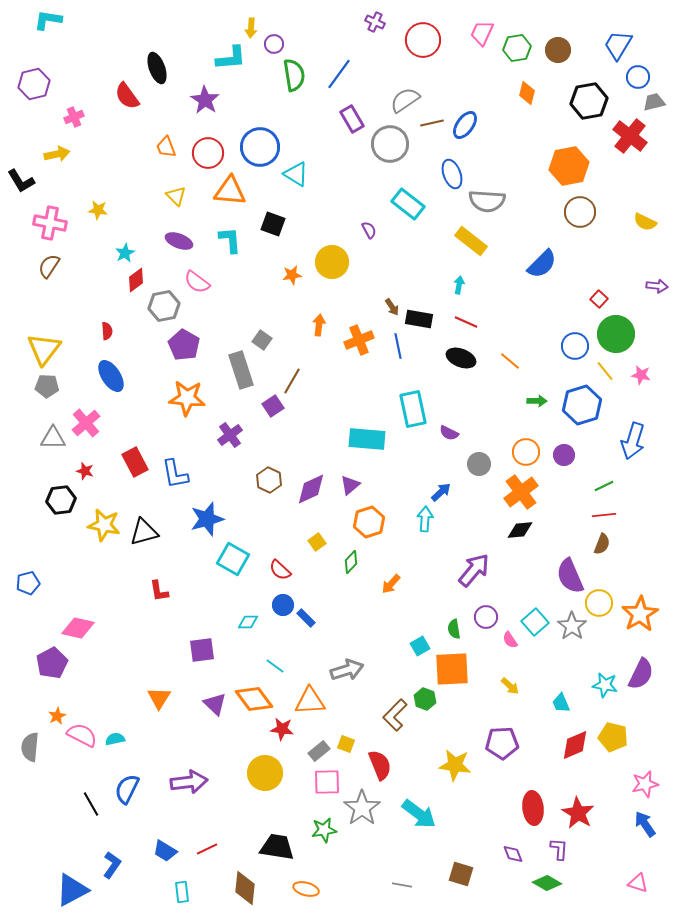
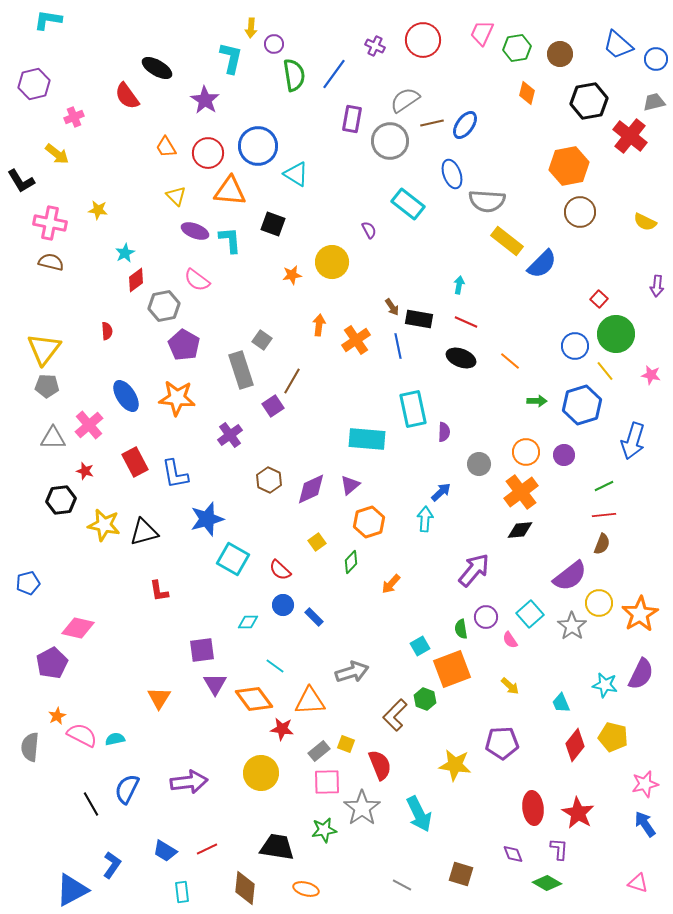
purple cross at (375, 22): moved 24 px down
blue trapezoid at (618, 45): rotated 80 degrees counterclockwise
brown circle at (558, 50): moved 2 px right, 4 px down
cyan L-shape at (231, 58): rotated 72 degrees counterclockwise
black ellipse at (157, 68): rotated 40 degrees counterclockwise
blue line at (339, 74): moved 5 px left
blue circle at (638, 77): moved 18 px right, 18 px up
purple rectangle at (352, 119): rotated 40 degrees clockwise
gray circle at (390, 144): moved 3 px up
orange trapezoid at (166, 147): rotated 10 degrees counterclockwise
blue circle at (260, 147): moved 2 px left, 1 px up
yellow arrow at (57, 154): rotated 50 degrees clockwise
purple ellipse at (179, 241): moved 16 px right, 10 px up
yellow rectangle at (471, 241): moved 36 px right
brown semicircle at (49, 266): moved 2 px right, 4 px up; rotated 70 degrees clockwise
pink semicircle at (197, 282): moved 2 px up
purple arrow at (657, 286): rotated 90 degrees clockwise
orange cross at (359, 340): moved 3 px left; rotated 12 degrees counterclockwise
pink star at (641, 375): moved 10 px right
blue ellipse at (111, 376): moved 15 px right, 20 px down
orange star at (187, 398): moved 10 px left
pink cross at (86, 423): moved 3 px right, 2 px down
purple semicircle at (449, 433): moved 5 px left, 1 px up; rotated 114 degrees counterclockwise
purple semicircle at (570, 576): rotated 105 degrees counterclockwise
blue rectangle at (306, 618): moved 8 px right, 1 px up
cyan square at (535, 622): moved 5 px left, 8 px up
green semicircle at (454, 629): moved 7 px right
orange square at (452, 669): rotated 18 degrees counterclockwise
gray arrow at (347, 670): moved 5 px right, 2 px down
purple triangle at (215, 704): moved 20 px up; rotated 15 degrees clockwise
red diamond at (575, 745): rotated 28 degrees counterclockwise
yellow circle at (265, 773): moved 4 px left
cyan arrow at (419, 814): rotated 27 degrees clockwise
gray line at (402, 885): rotated 18 degrees clockwise
